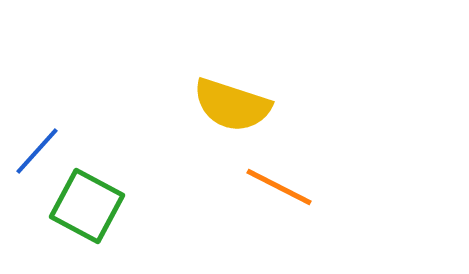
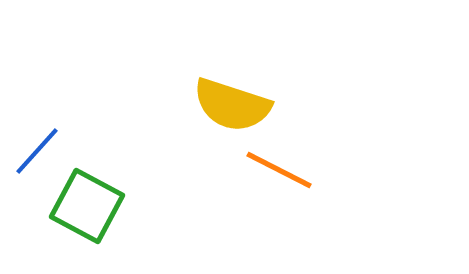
orange line: moved 17 px up
